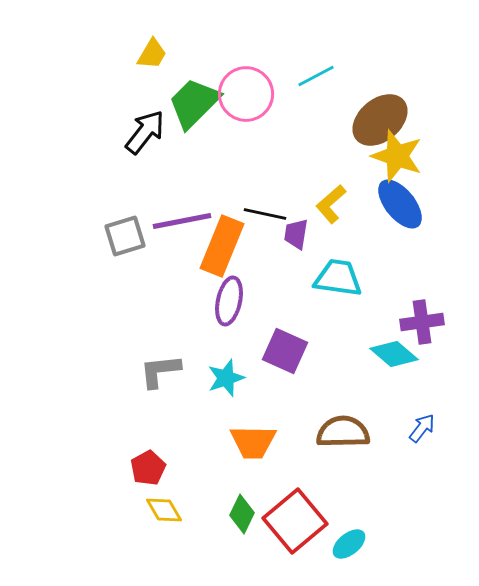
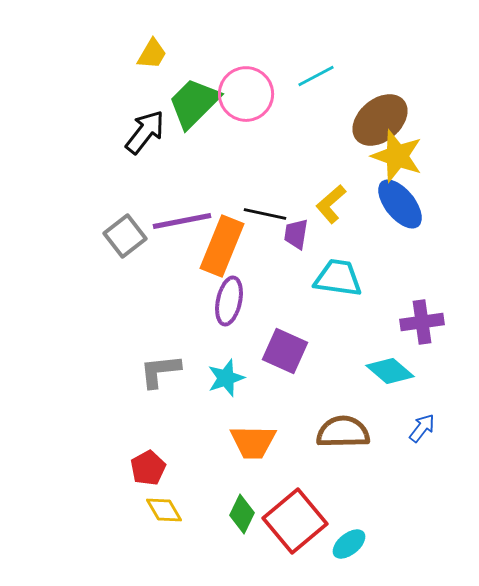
gray square: rotated 21 degrees counterclockwise
cyan diamond: moved 4 px left, 17 px down
